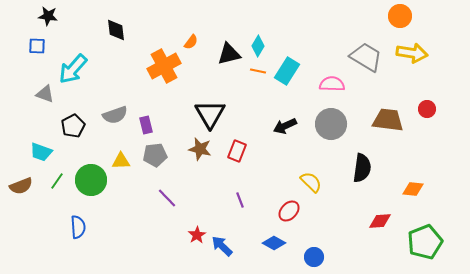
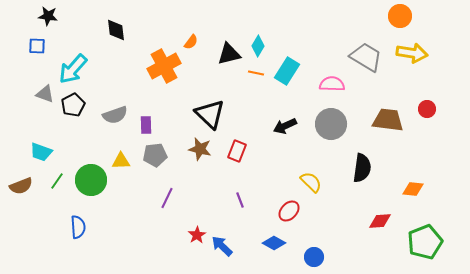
orange line at (258, 71): moved 2 px left, 2 px down
black triangle at (210, 114): rotated 16 degrees counterclockwise
purple rectangle at (146, 125): rotated 12 degrees clockwise
black pentagon at (73, 126): moved 21 px up
purple line at (167, 198): rotated 70 degrees clockwise
